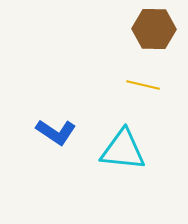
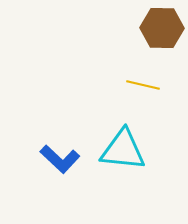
brown hexagon: moved 8 px right, 1 px up
blue L-shape: moved 4 px right, 27 px down; rotated 9 degrees clockwise
